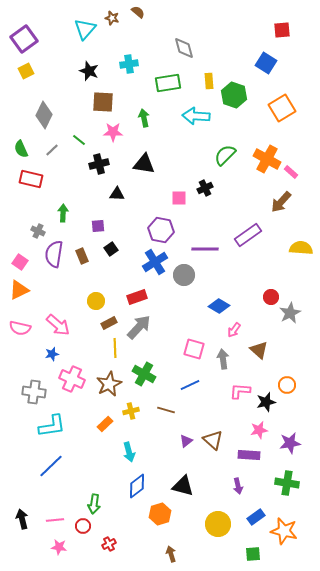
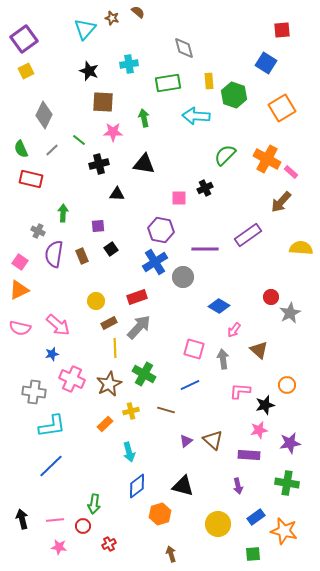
gray circle at (184, 275): moved 1 px left, 2 px down
black star at (266, 402): moved 1 px left, 3 px down
